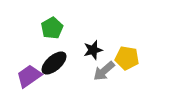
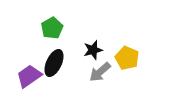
yellow pentagon: rotated 15 degrees clockwise
black ellipse: rotated 24 degrees counterclockwise
gray arrow: moved 4 px left, 1 px down
